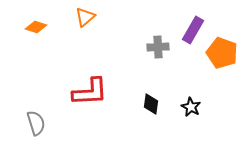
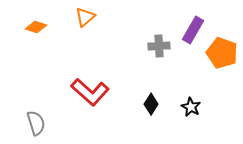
gray cross: moved 1 px right, 1 px up
red L-shape: rotated 45 degrees clockwise
black diamond: rotated 25 degrees clockwise
